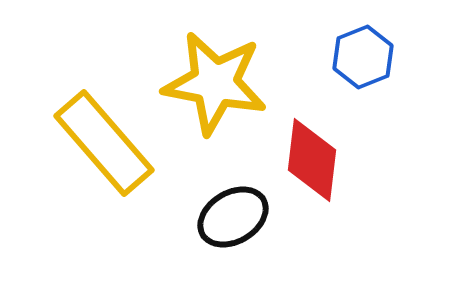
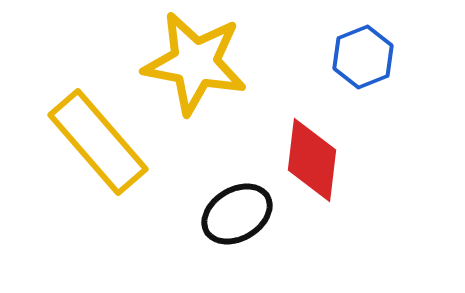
yellow star: moved 20 px left, 20 px up
yellow rectangle: moved 6 px left, 1 px up
black ellipse: moved 4 px right, 3 px up
